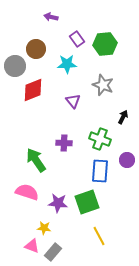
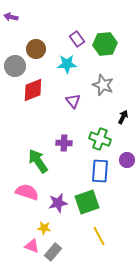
purple arrow: moved 40 px left
green arrow: moved 2 px right, 1 px down
purple star: rotated 18 degrees counterclockwise
